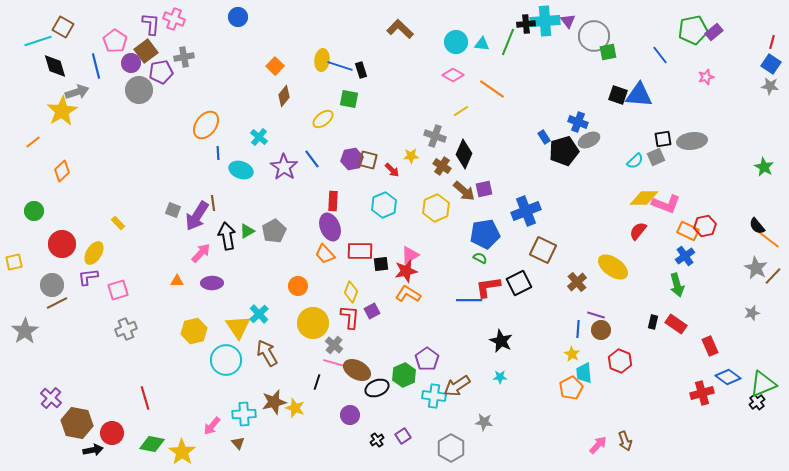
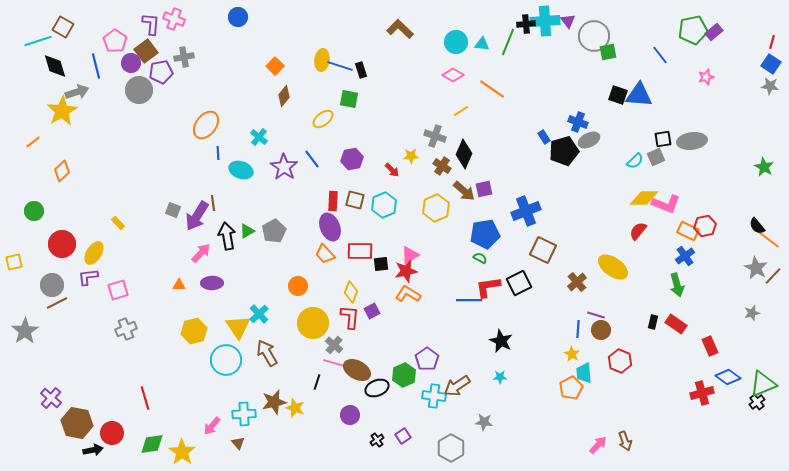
brown square at (368, 160): moved 13 px left, 40 px down
orange triangle at (177, 281): moved 2 px right, 4 px down
green diamond at (152, 444): rotated 20 degrees counterclockwise
